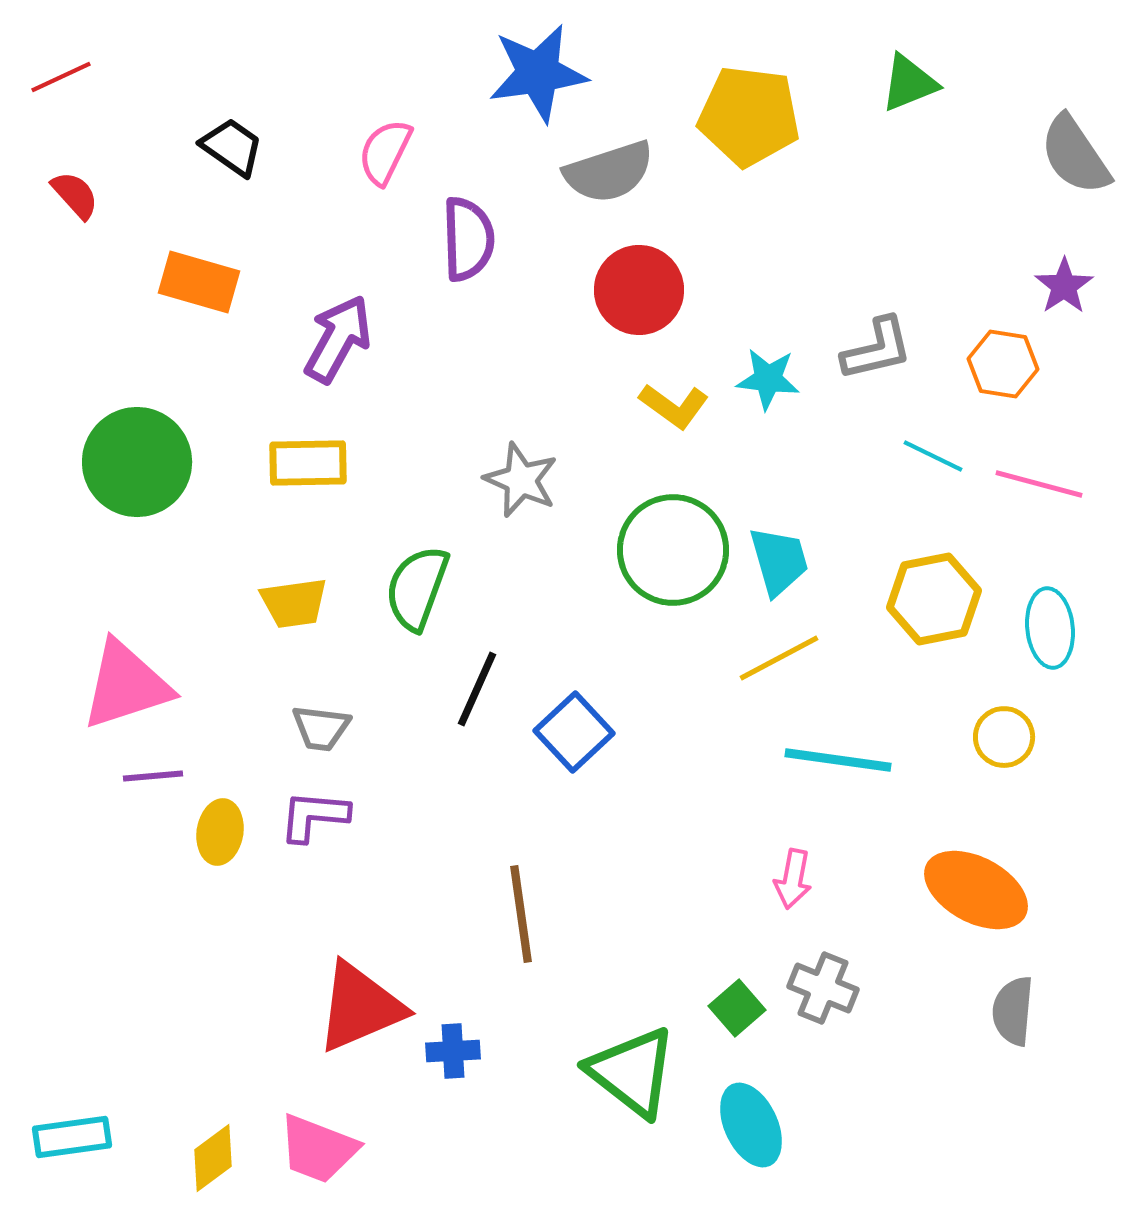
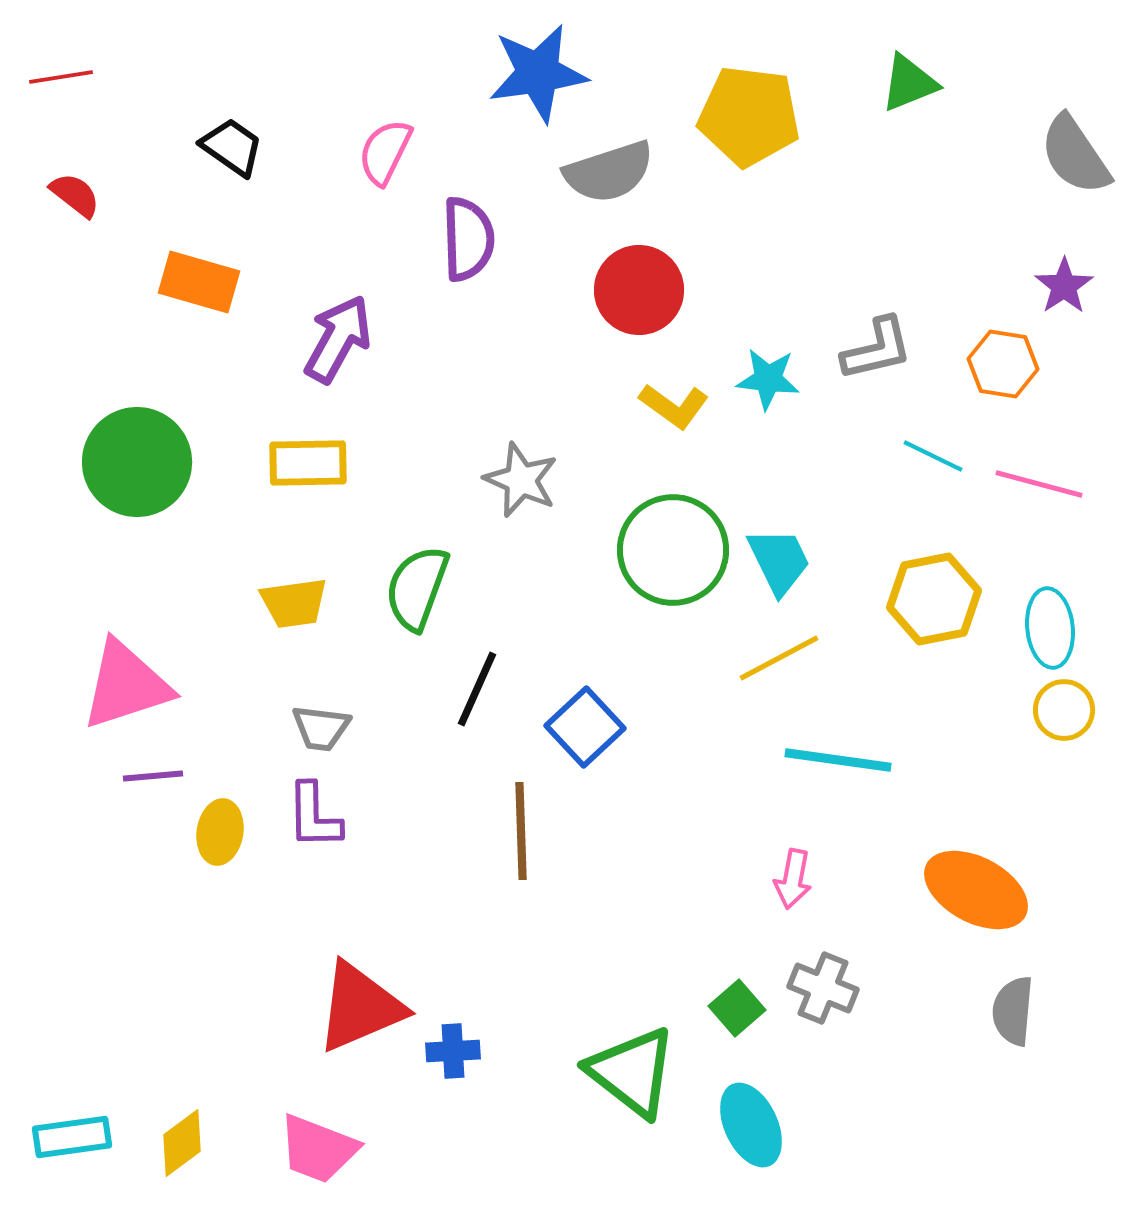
red line at (61, 77): rotated 16 degrees clockwise
red semicircle at (75, 195): rotated 10 degrees counterclockwise
cyan trapezoid at (779, 561): rotated 10 degrees counterclockwise
blue square at (574, 732): moved 11 px right, 5 px up
yellow circle at (1004, 737): moved 60 px right, 27 px up
purple L-shape at (314, 816): rotated 96 degrees counterclockwise
brown line at (521, 914): moved 83 px up; rotated 6 degrees clockwise
yellow diamond at (213, 1158): moved 31 px left, 15 px up
